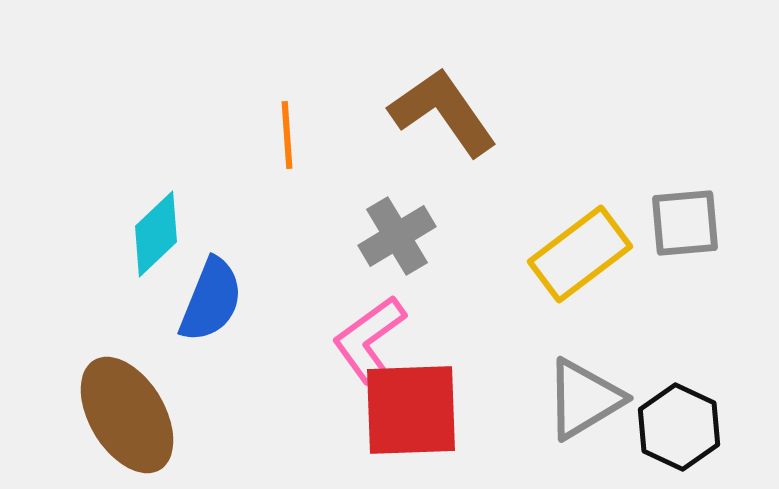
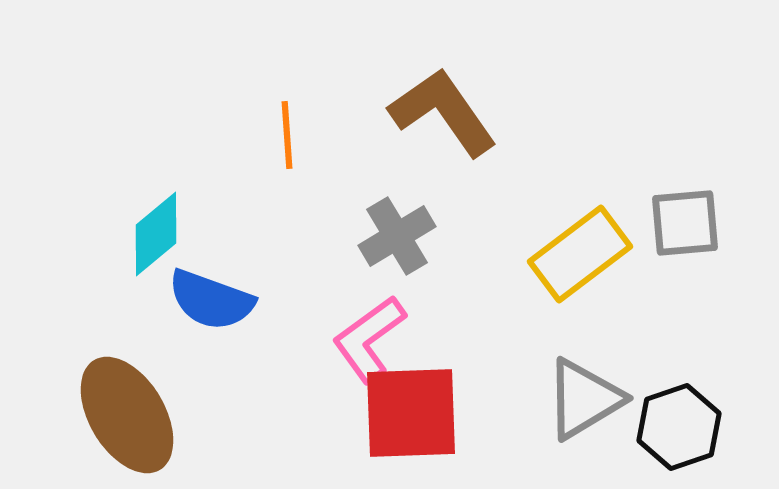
cyan diamond: rotated 4 degrees clockwise
blue semicircle: rotated 88 degrees clockwise
red square: moved 3 px down
black hexagon: rotated 16 degrees clockwise
